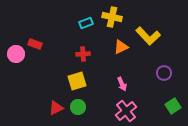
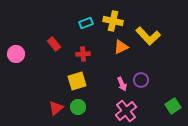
yellow cross: moved 1 px right, 4 px down
red rectangle: moved 19 px right; rotated 32 degrees clockwise
purple circle: moved 23 px left, 7 px down
red triangle: rotated 14 degrees counterclockwise
